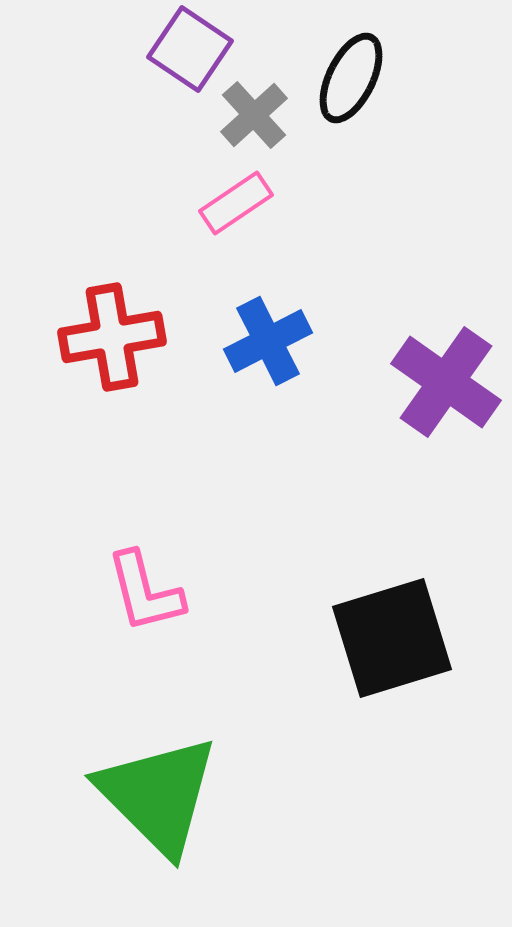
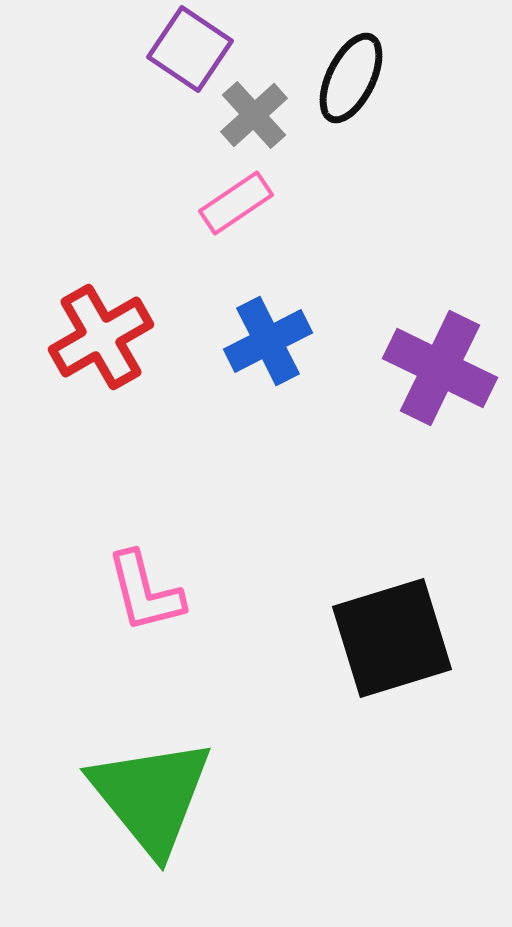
red cross: moved 11 px left; rotated 20 degrees counterclockwise
purple cross: moved 6 px left, 14 px up; rotated 9 degrees counterclockwise
green triangle: moved 7 px left, 1 px down; rotated 6 degrees clockwise
